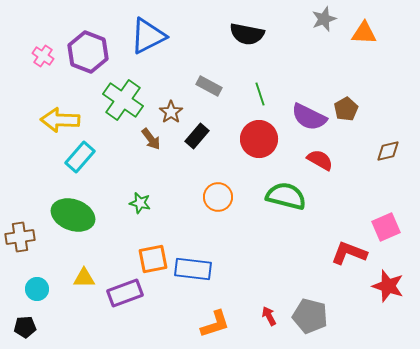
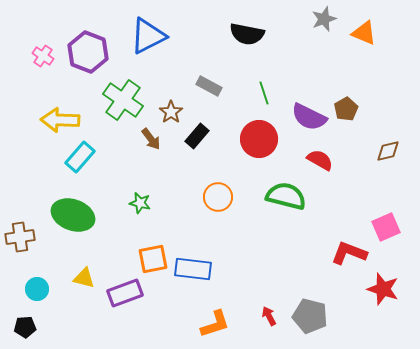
orange triangle: rotated 20 degrees clockwise
green line: moved 4 px right, 1 px up
yellow triangle: rotated 15 degrees clockwise
red star: moved 5 px left, 3 px down
